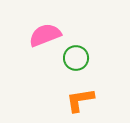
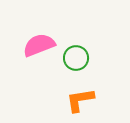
pink semicircle: moved 6 px left, 10 px down
